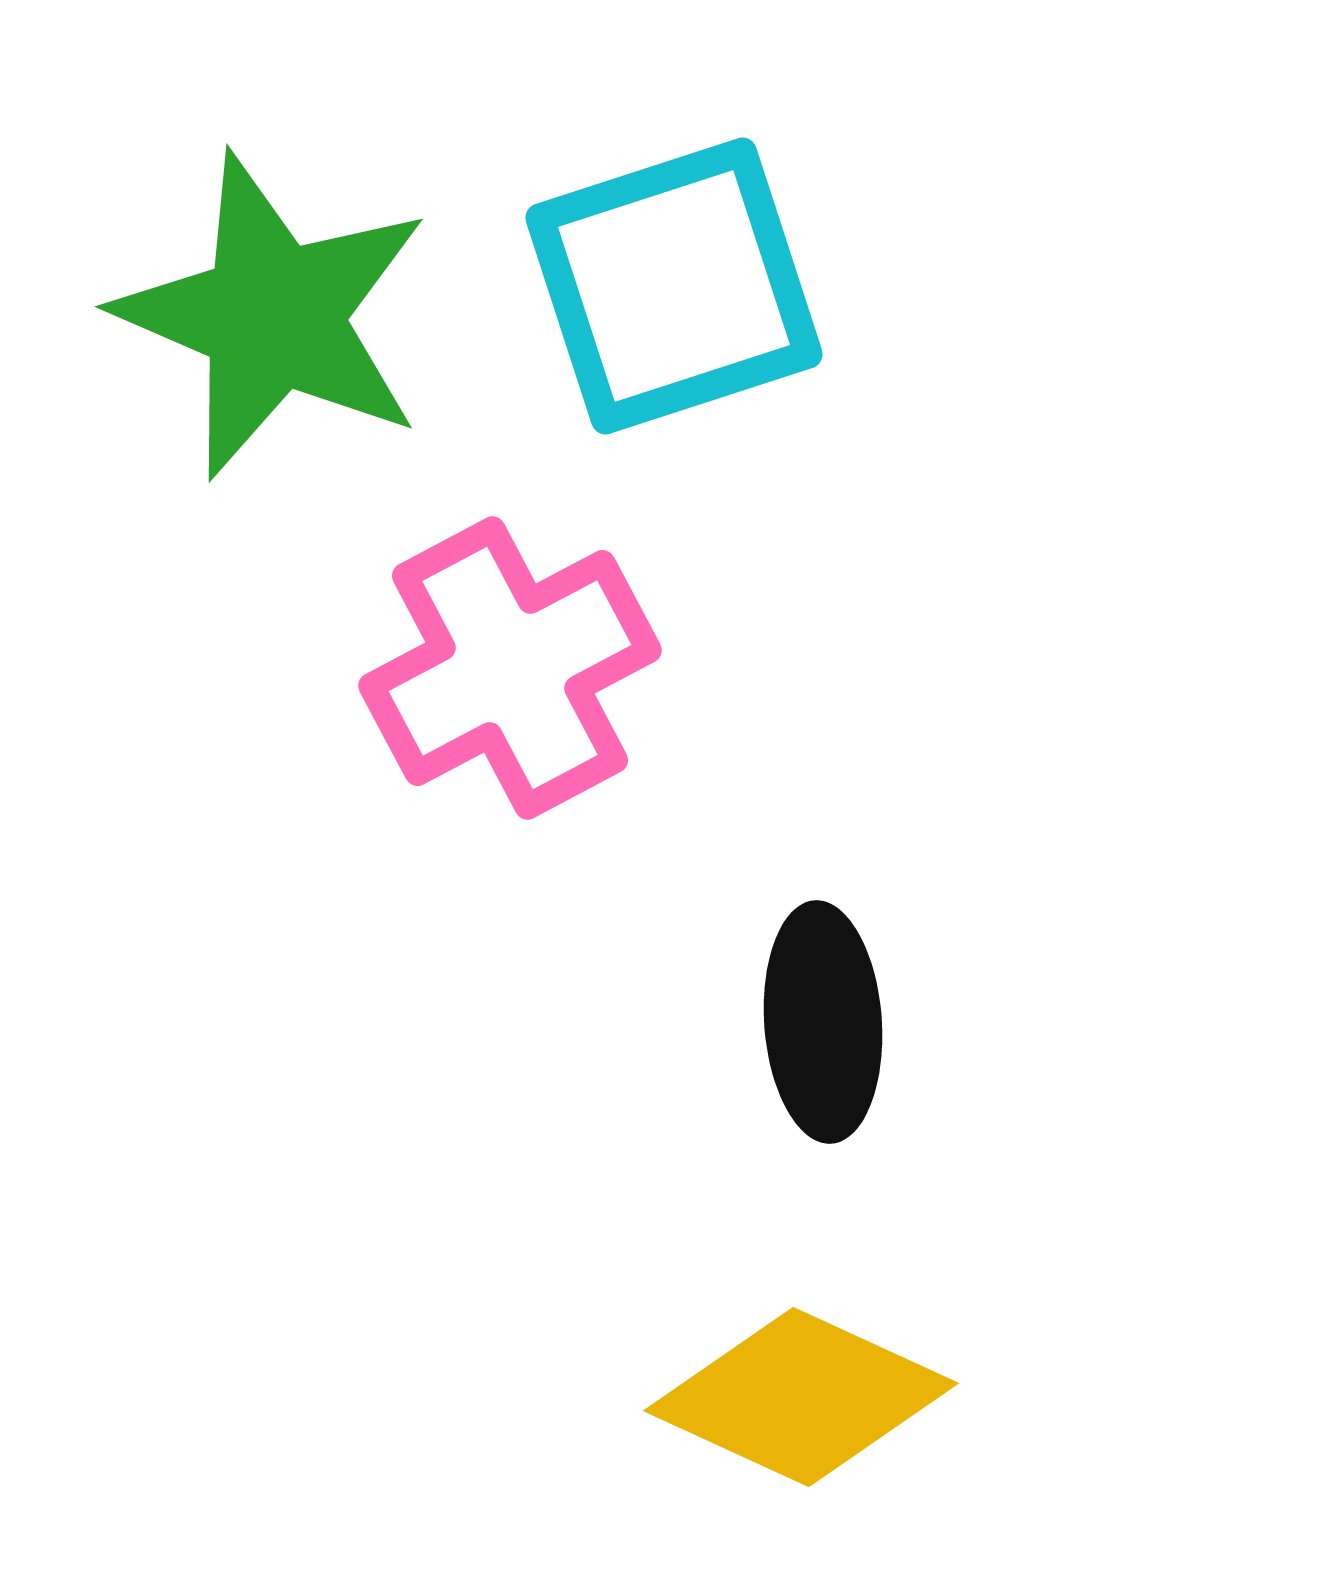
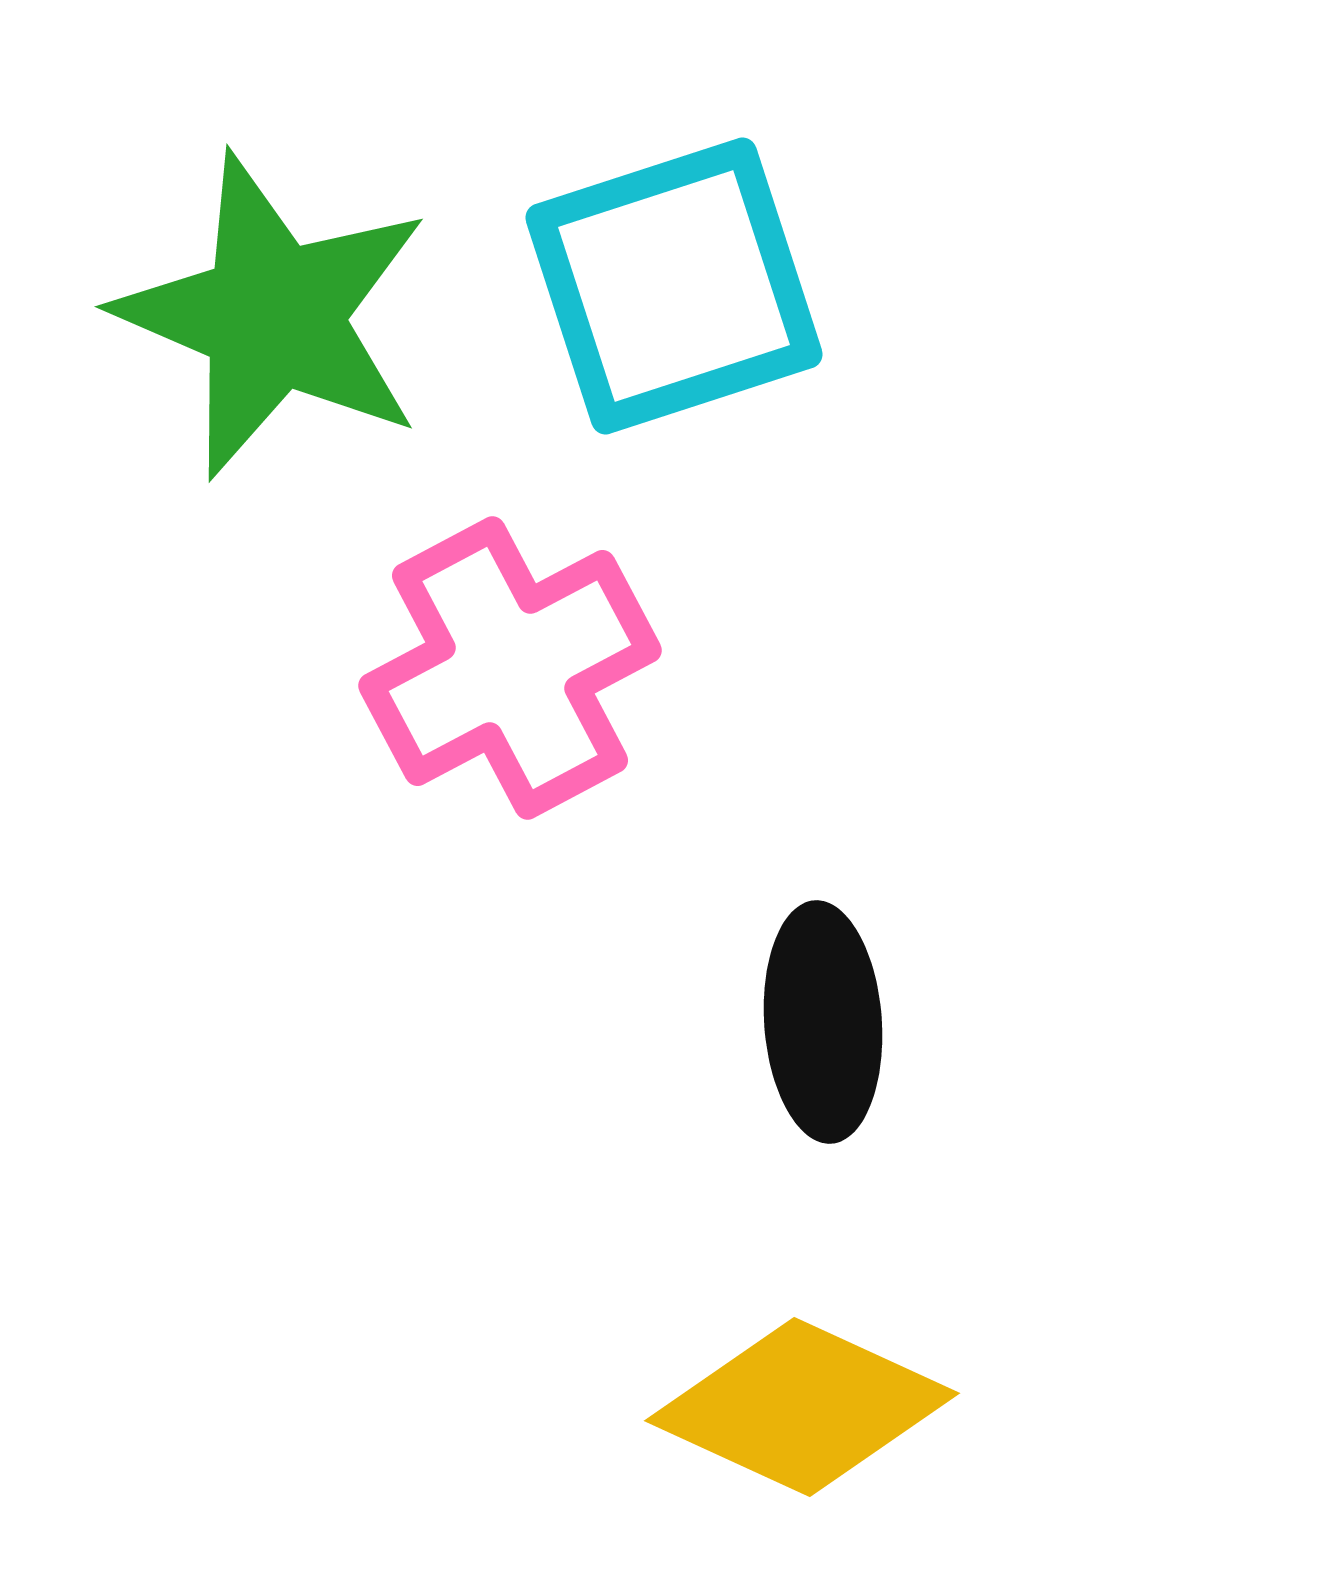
yellow diamond: moved 1 px right, 10 px down
